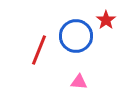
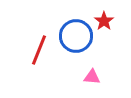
red star: moved 2 px left, 1 px down
pink triangle: moved 13 px right, 5 px up
